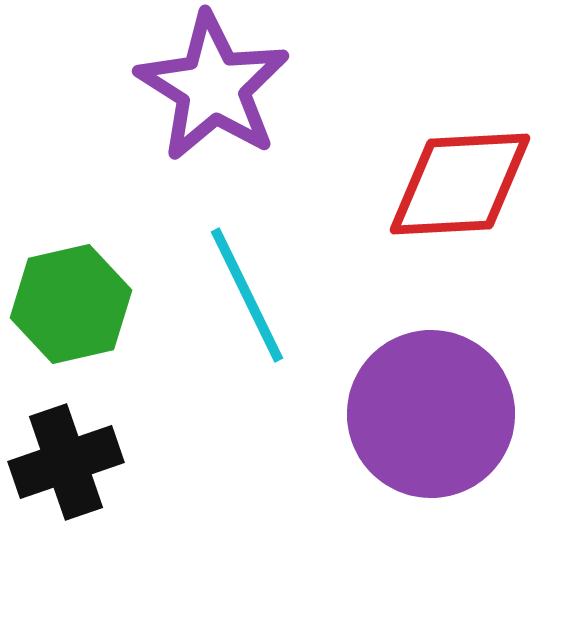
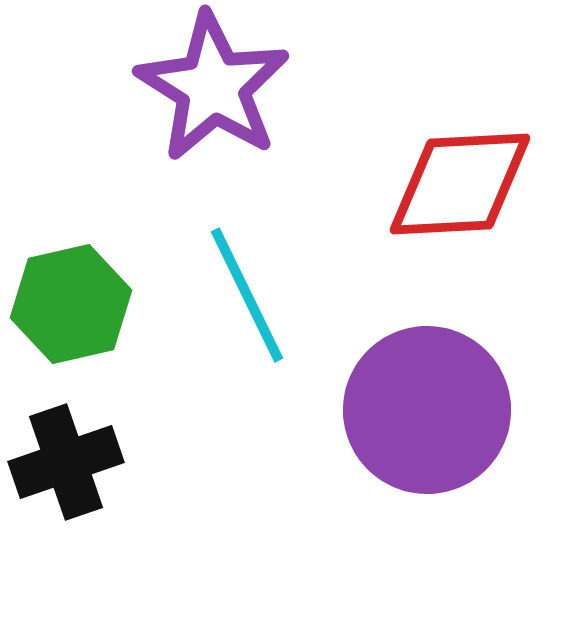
purple circle: moved 4 px left, 4 px up
